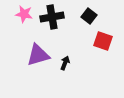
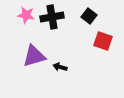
pink star: moved 2 px right, 1 px down
purple triangle: moved 4 px left, 1 px down
black arrow: moved 5 px left, 4 px down; rotated 96 degrees counterclockwise
